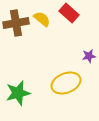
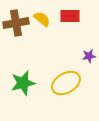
red rectangle: moved 1 px right, 3 px down; rotated 42 degrees counterclockwise
yellow ellipse: rotated 8 degrees counterclockwise
green star: moved 5 px right, 10 px up
